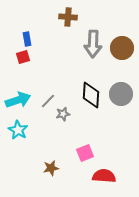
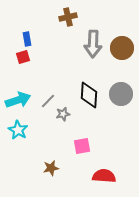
brown cross: rotated 18 degrees counterclockwise
black diamond: moved 2 px left
pink square: moved 3 px left, 7 px up; rotated 12 degrees clockwise
